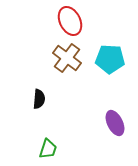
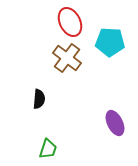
red ellipse: moved 1 px down
cyan pentagon: moved 17 px up
